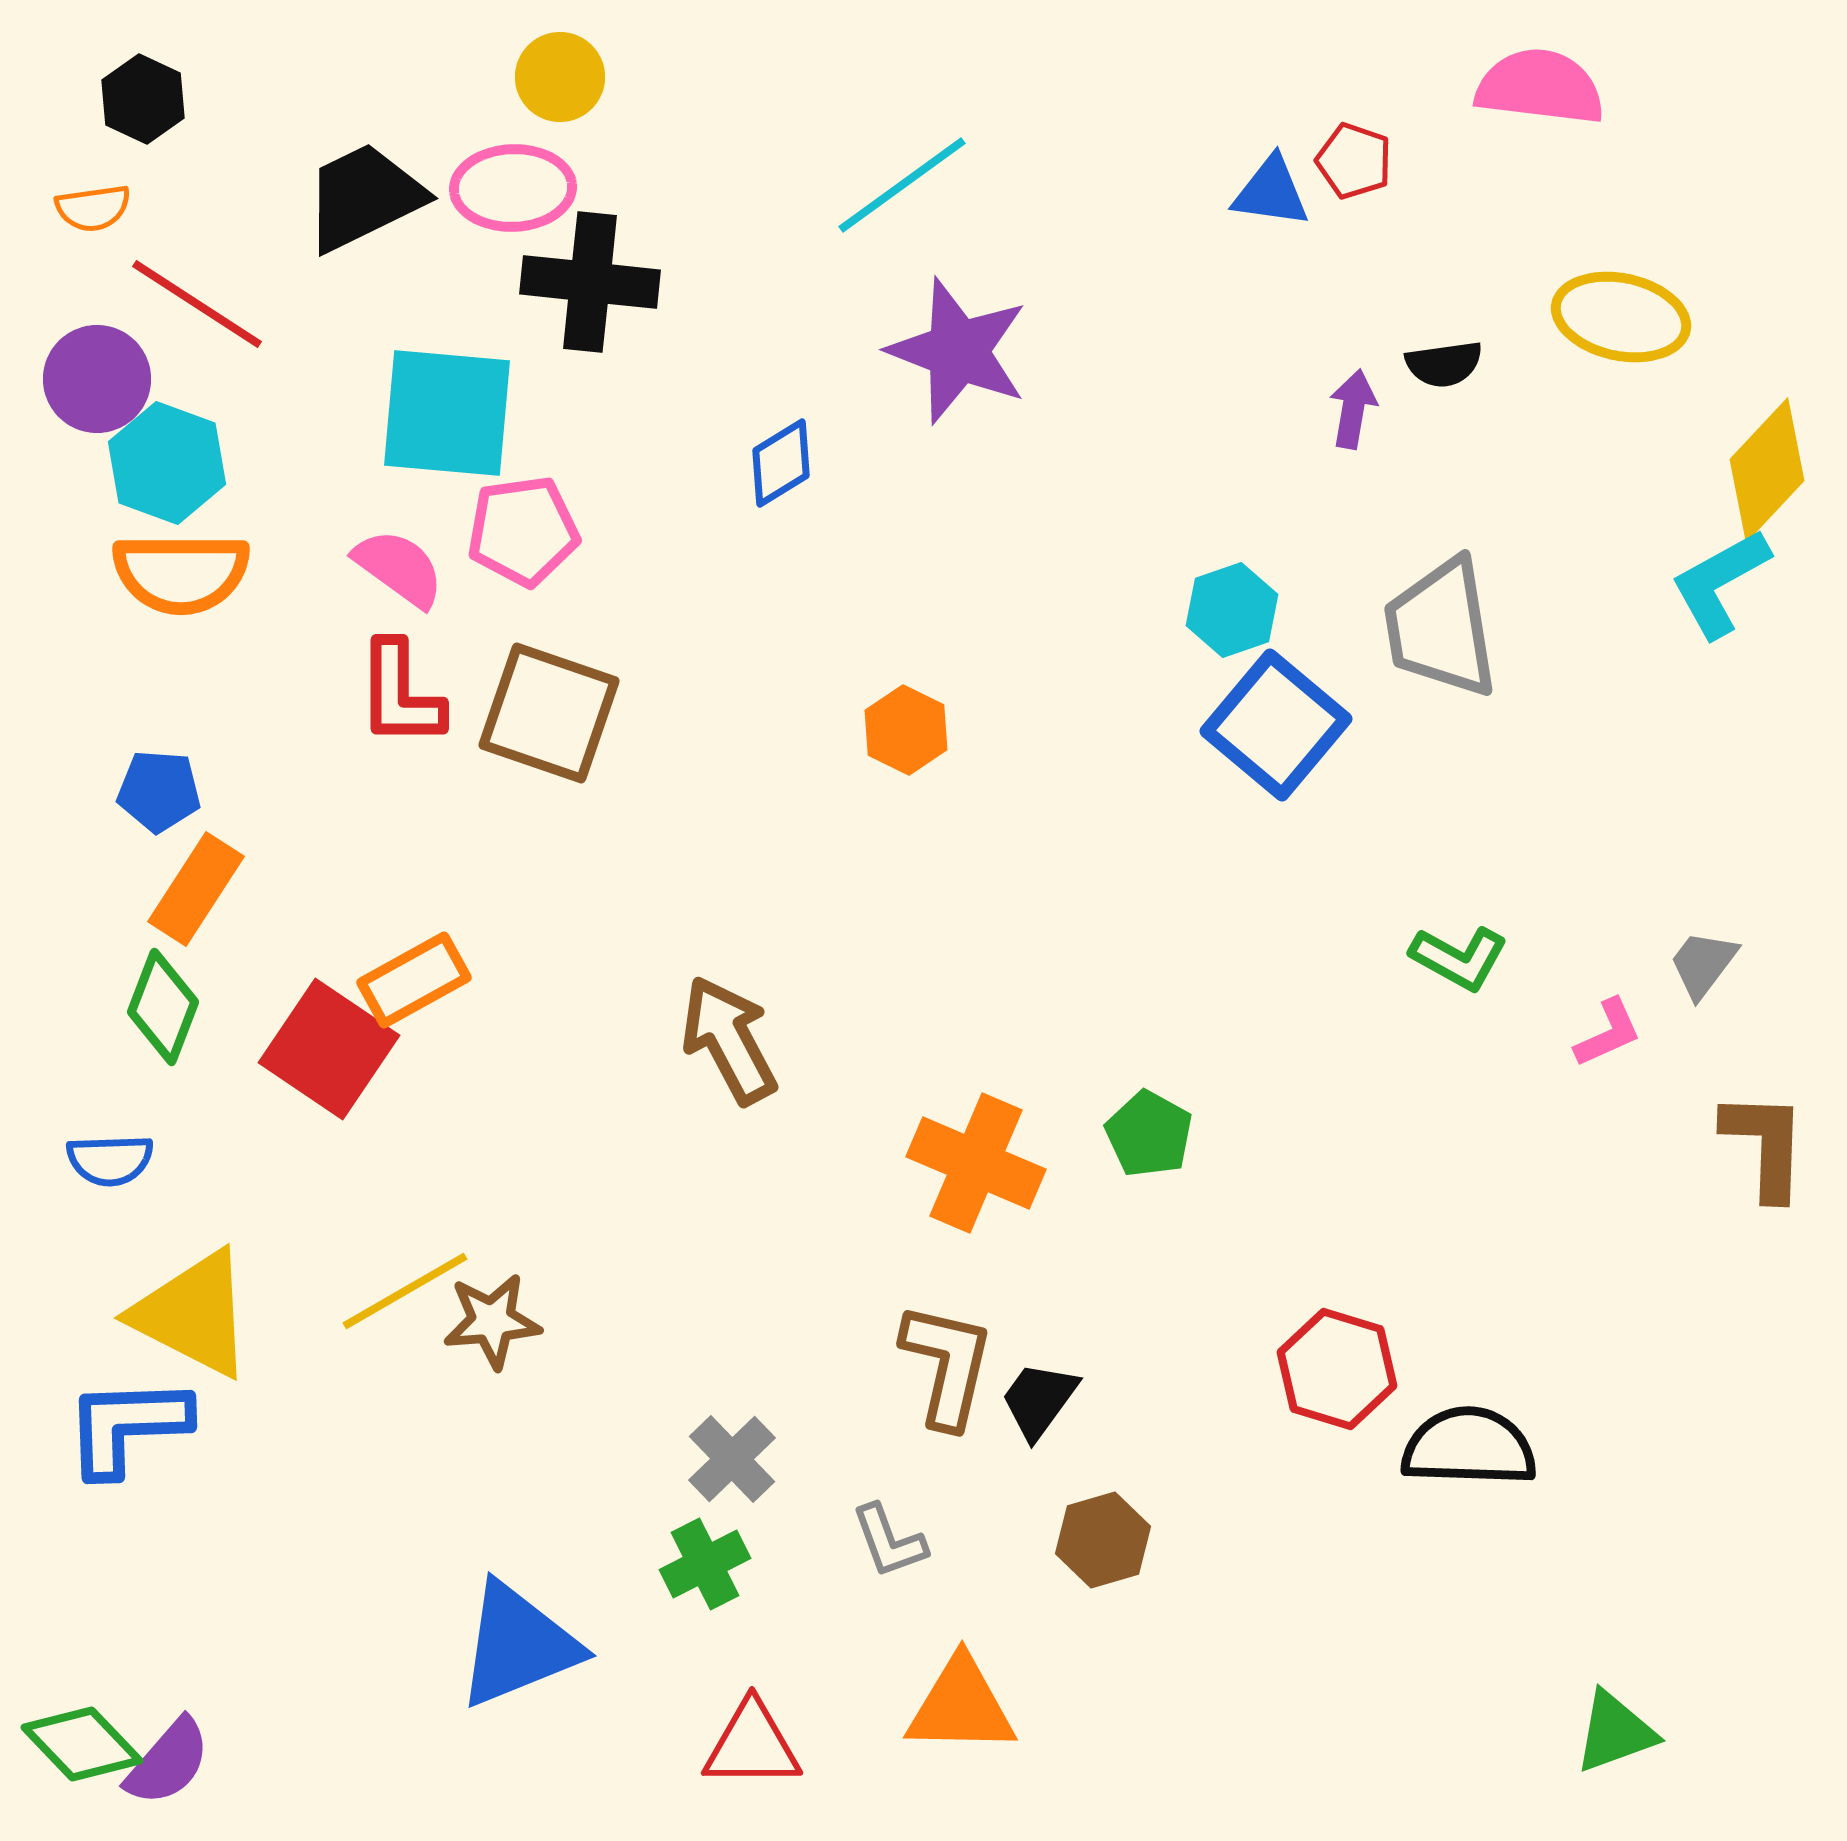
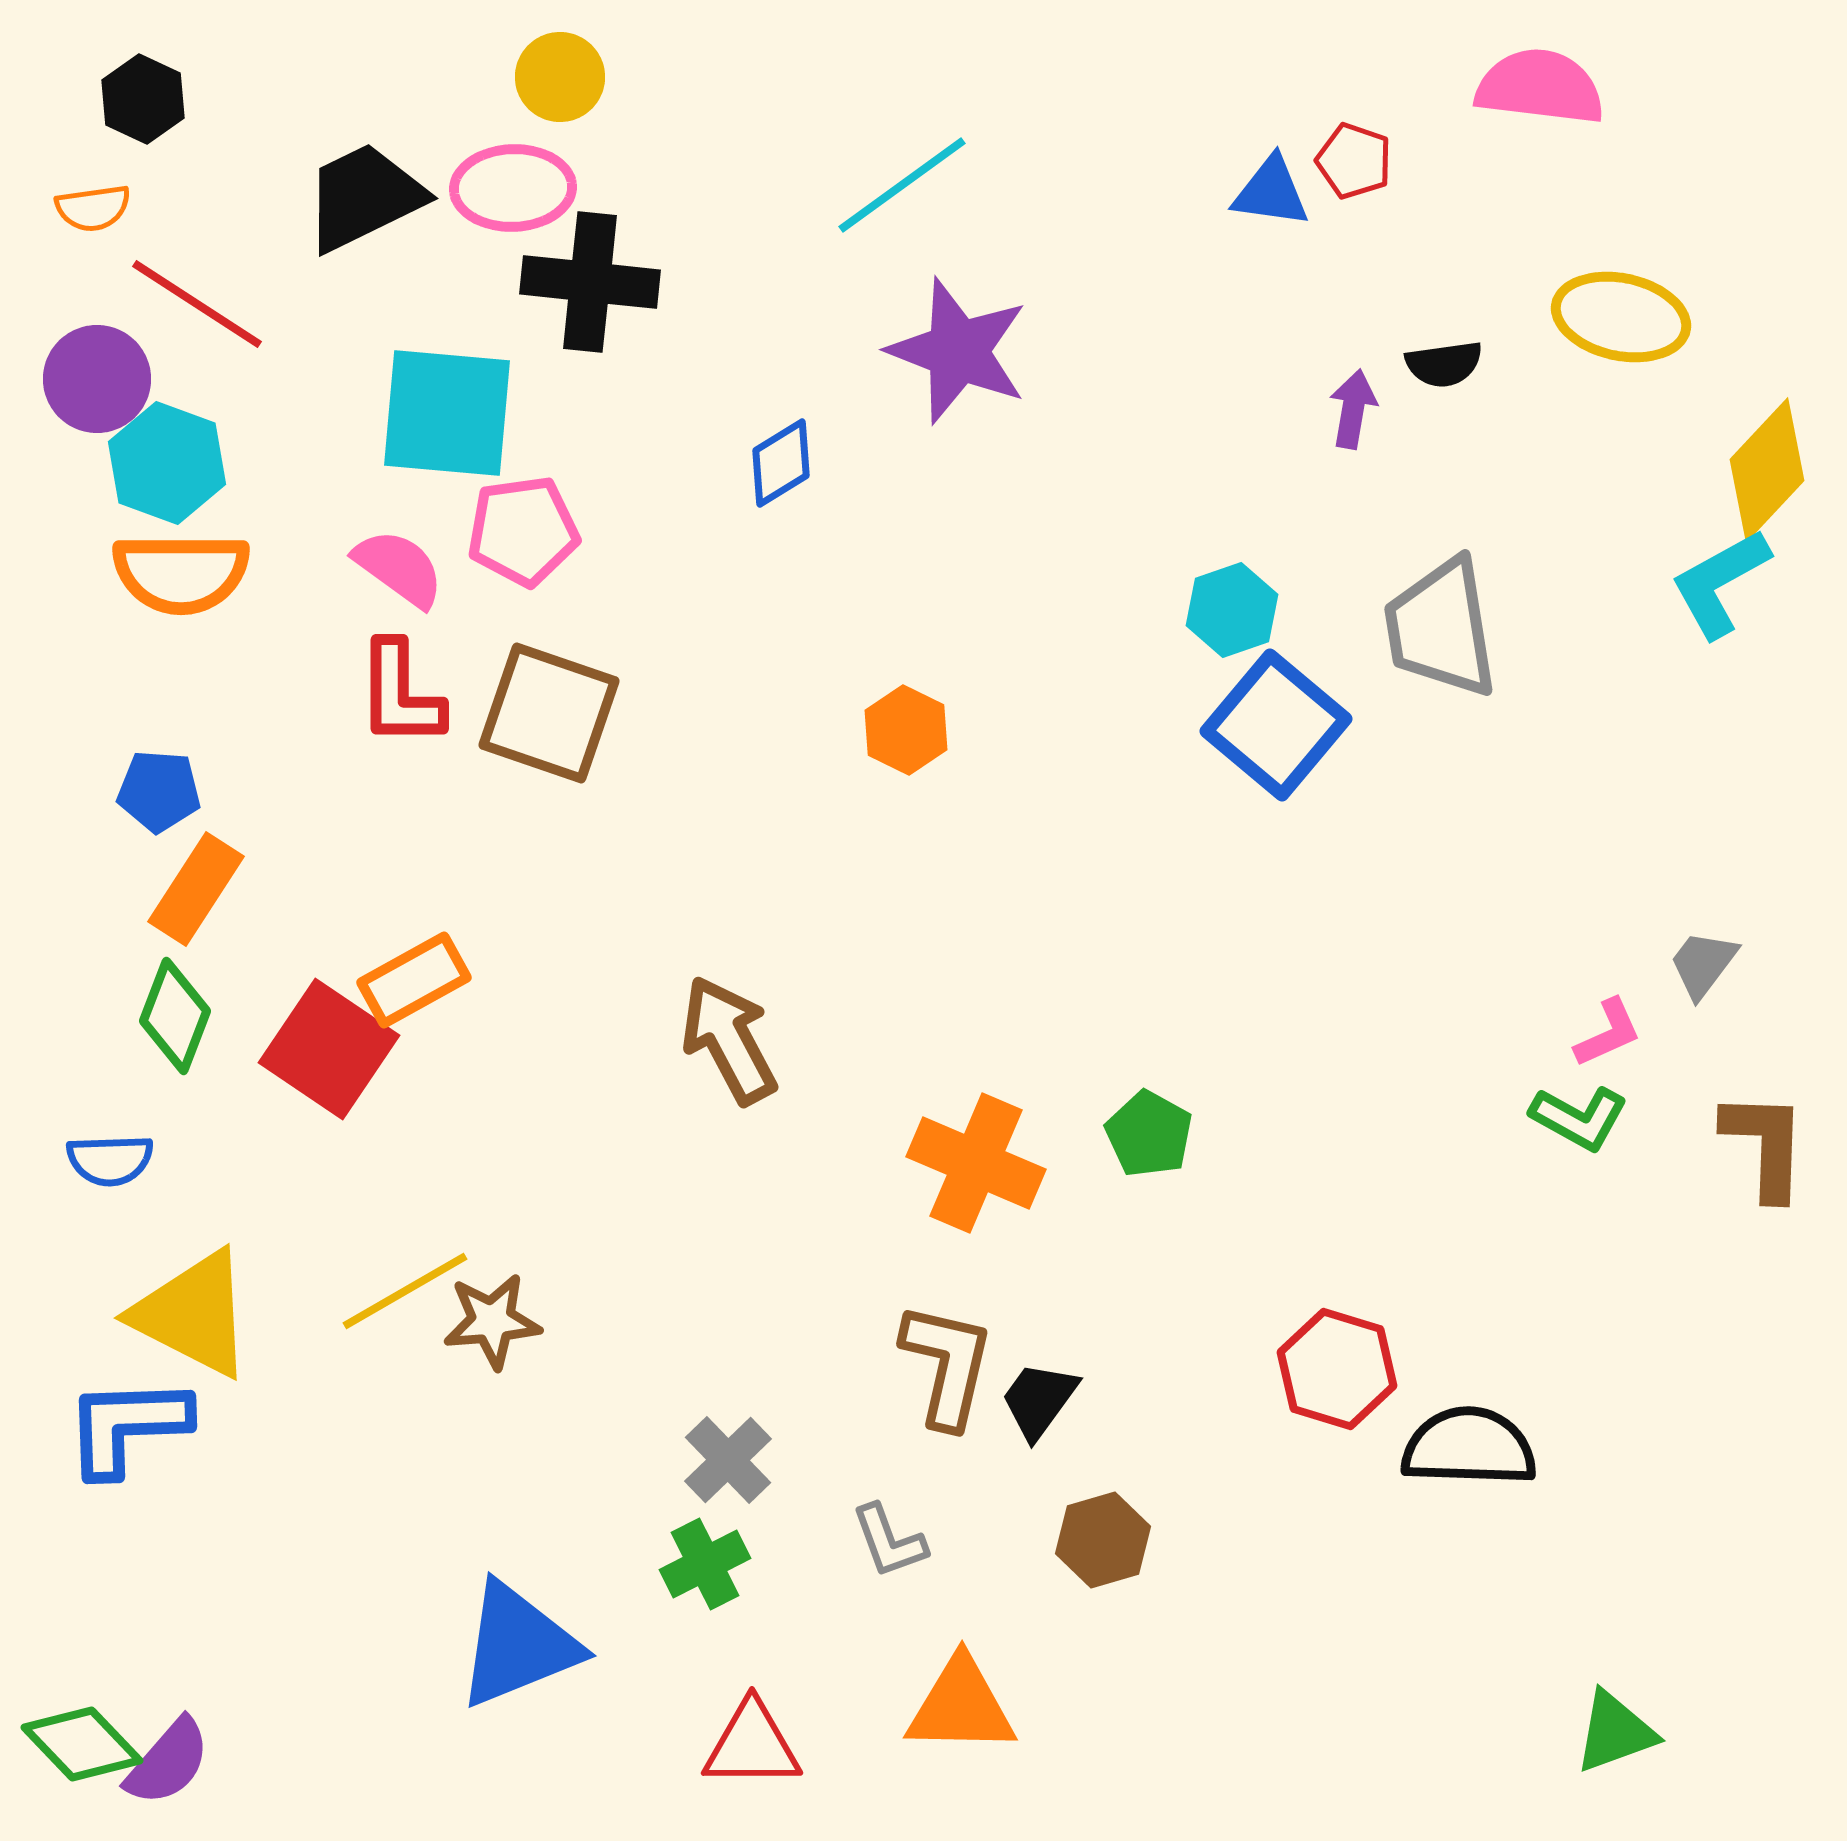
green L-shape at (1459, 958): moved 120 px right, 160 px down
green diamond at (163, 1007): moved 12 px right, 9 px down
gray cross at (732, 1459): moved 4 px left, 1 px down
